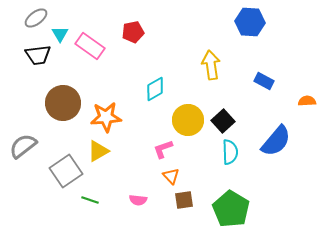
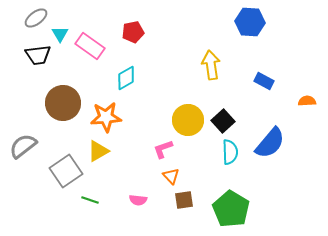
cyan diamond: moved 29 px left, 11 px up
blue semicircle: moved 6 px left, 2 px down
